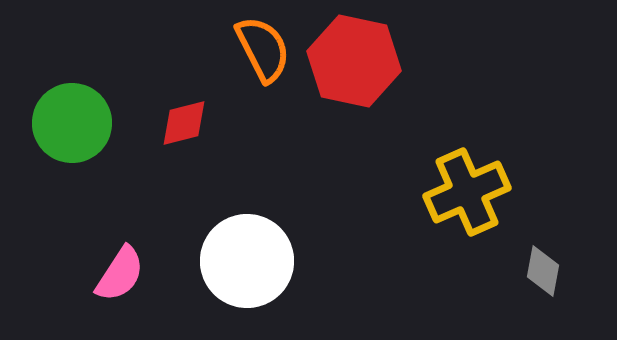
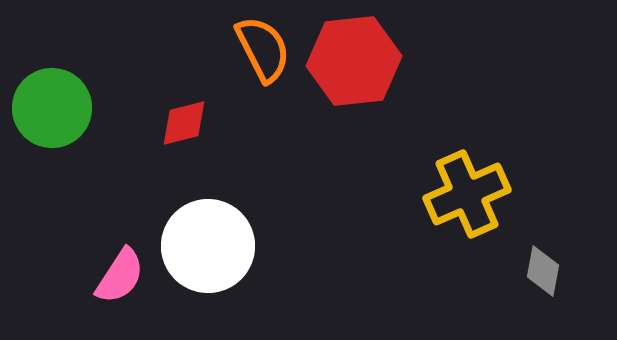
red hexagon: rotated 18 degrees counterclockwise
green circle: moved 20 px left, 15 px up
yellow cross: moved 2 px down
white circle: moved 39 px left, 15 px up
pink semicircle: moved 2 px down
